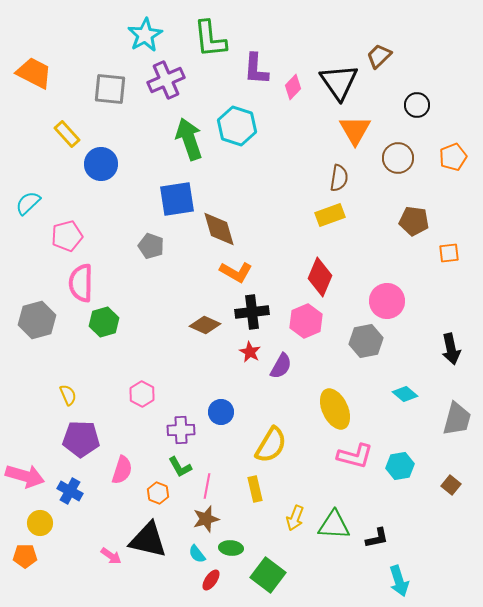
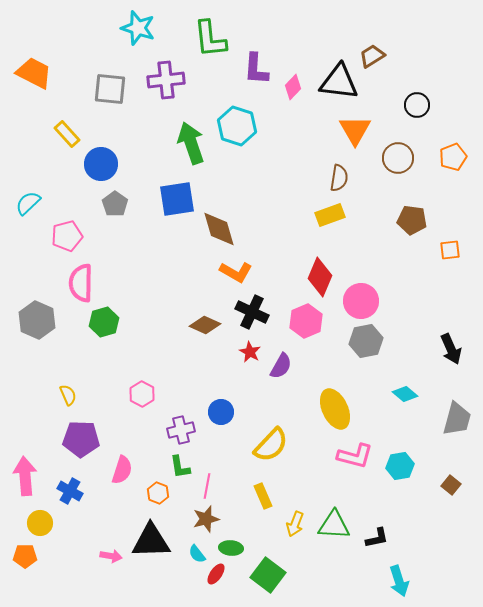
cyan star at (145, 35): moved 7 px left, 7 px up; rotated 24 degrees counterclockwise
brown trapezoid at (379, 56): moved 7 px left; rotated 12 degrees clockwise
purple cross at (166, 80): rotated 18 degrees clockwise
black triangle at (339, 82): rotated 48 degrees counterclockwise
green arrow at (189, 139): moved 2 px right, 4 px down
brown pentagon at (414, 221): moved 2 px left, 1 px up
gray pentagon at (151, 246): moved 36 px left, 42 px up; rotated 15 degrees clockwise
orange square at (449, 253): moved 1 px right, 3 px up
pink circle at (387, 301): moved 26 px left
black cross at (252, 312): rotated 32 degrees clockwise
gray hexagon at (37, 320): rotated 21 degrees counterclockwise
black arrow at (451, 349): rotated 12 degrees counterclockwise
purple cross at (181, 430): rotated 12 degrees counterclockwise
yellow semicircle at (271, 445): rotated 12 degrees clockwise
green L-shape at (180, 467): rotated 20 degrees clockwise
pink arrow at (25, 476): rotated 111 degrees counterclockwise
yellow rectangle at (255, 489): moved 8 px right, 7 px down; rotated 10 degrees counterclockwise
yellow arrow at (295, 518): moved 6 px down
black triangle at (148, 540): moved 3 px right, 1 px down; rotated 15 degrees counterclockwise
pink arrow at (111, 556): rotated 25 degrees counterclockwise
red ellipse at (211, 580): moved 5 px right, 6 px up
